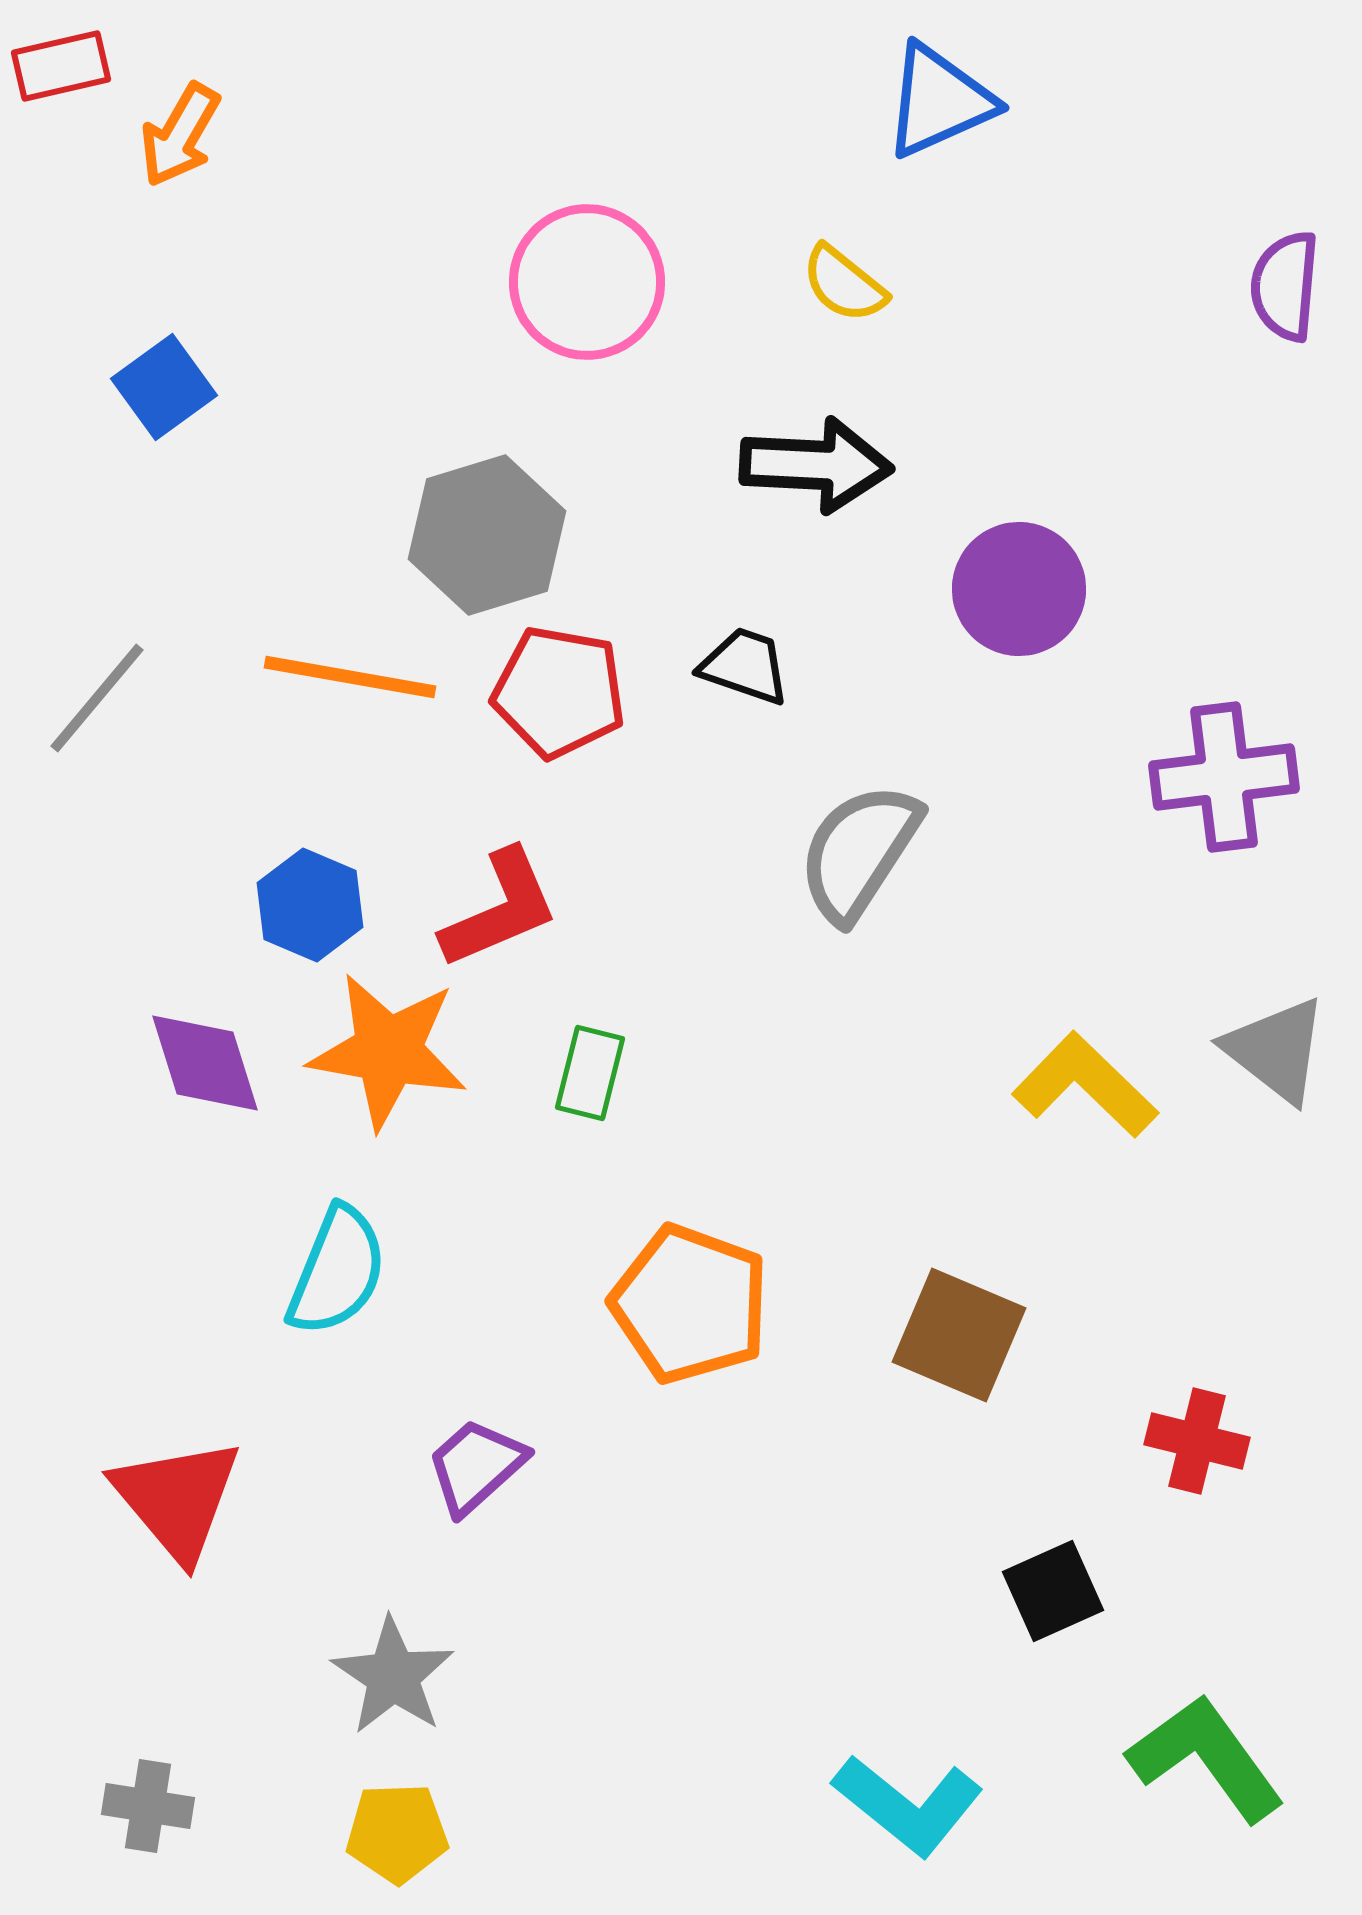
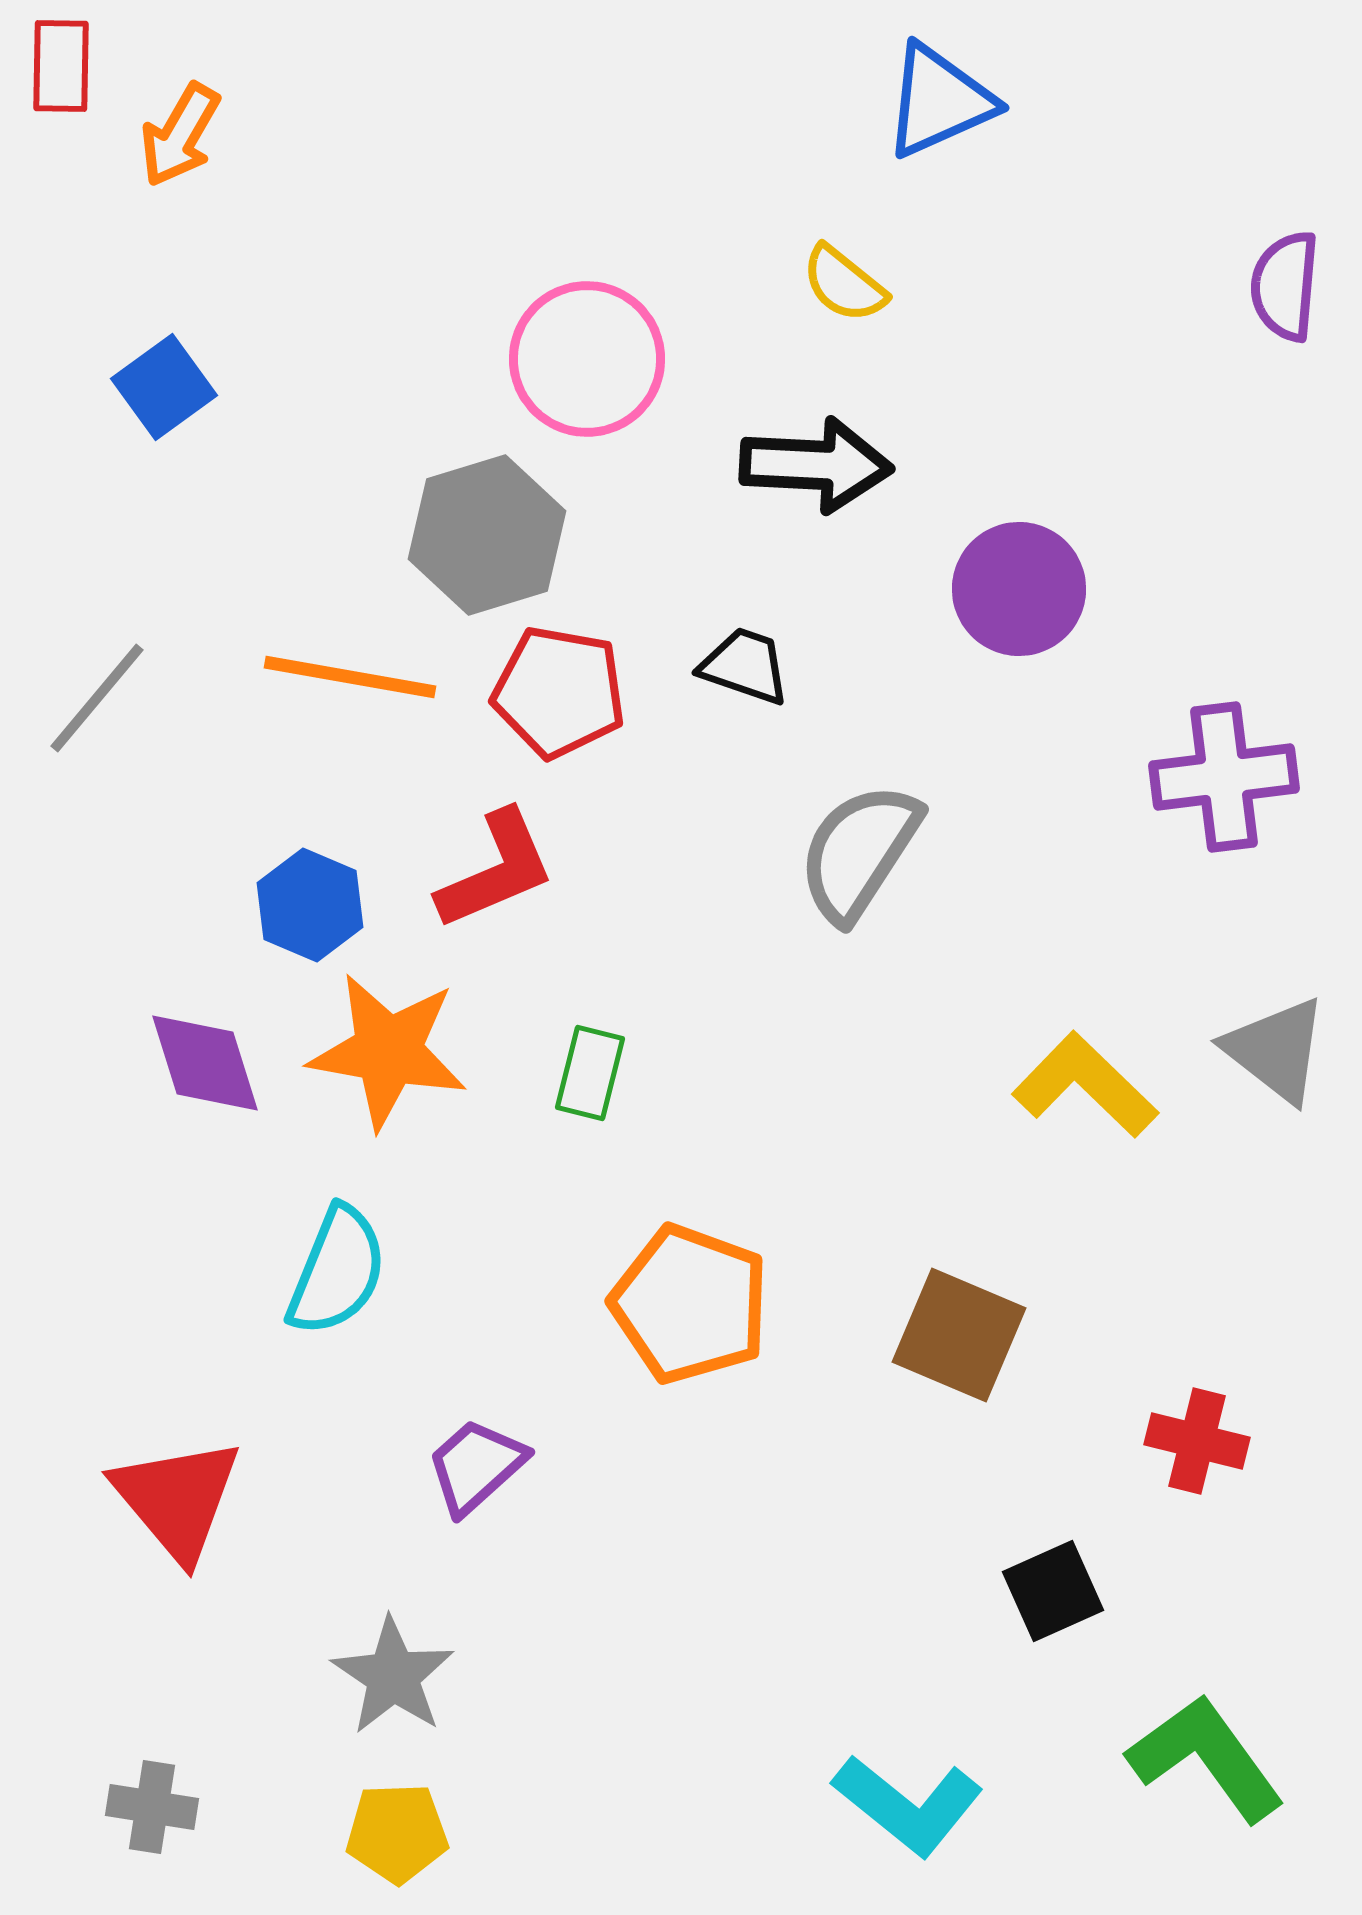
red rectangle: rotated 76 degrees counterclockwise
pink circle: moved 77 px down
red L-shape: moved 4 px left, 39 px up
gray cross: moved 4 px right, 1 px down
